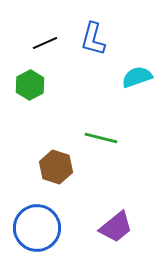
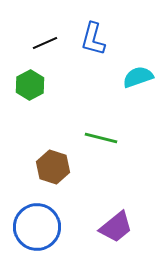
cyan semicircle: moved 1 px right
brown hexagon: moved 3 px left
blue circle: moved 1 px up
